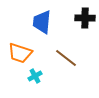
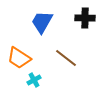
blue trapezoid: rotated 25 degrees clockwise
orange trapezoid: moved 1 px left, 5 px down; rotated 15 degrees clockwise
cyan cross: moved 1 px left, 4 px down
